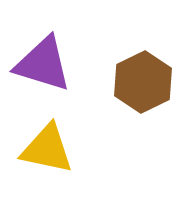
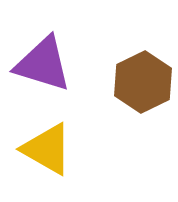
yellow triangle: rotated 18 degrees clockwise
